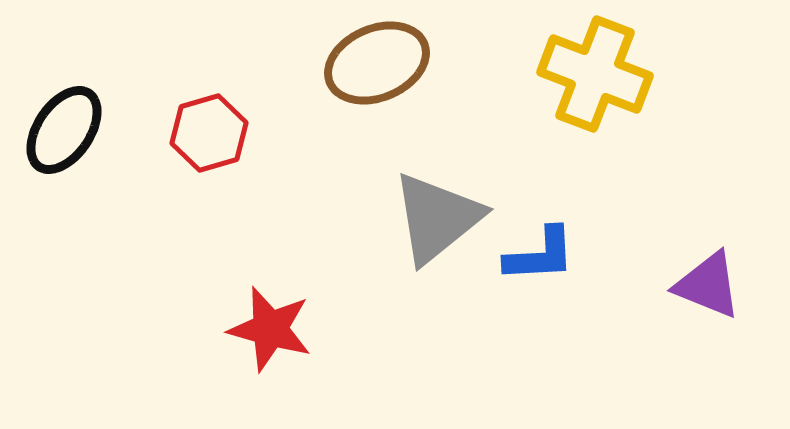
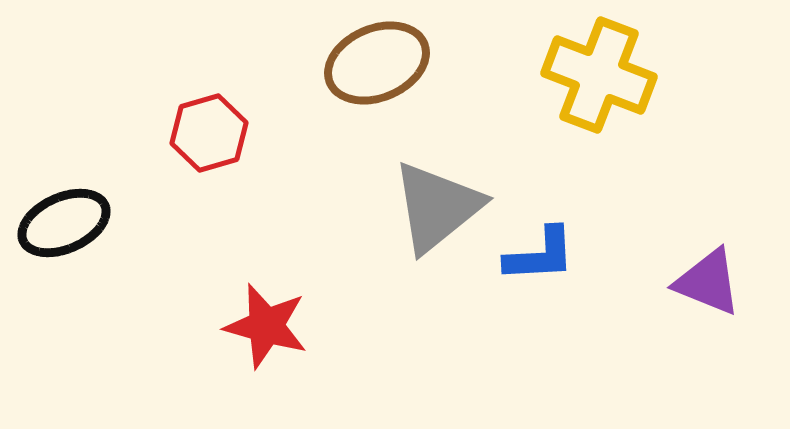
yellow cross: moved 4 px right, 1 px down
black ellipse: moved 93 px down; rotated 32 degrees clockwise
gray triangle: moved 11 px up
purple triangle: moved 3 px up
red star: moved 4 px left, 3 px up
